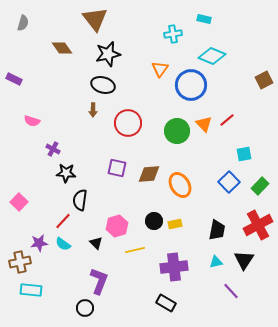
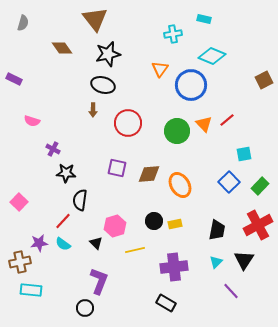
pink hexagon at (117, 226): moved 2 px left
cyan triangle at (216, 262): rotated 32 degrees counterclockwise
